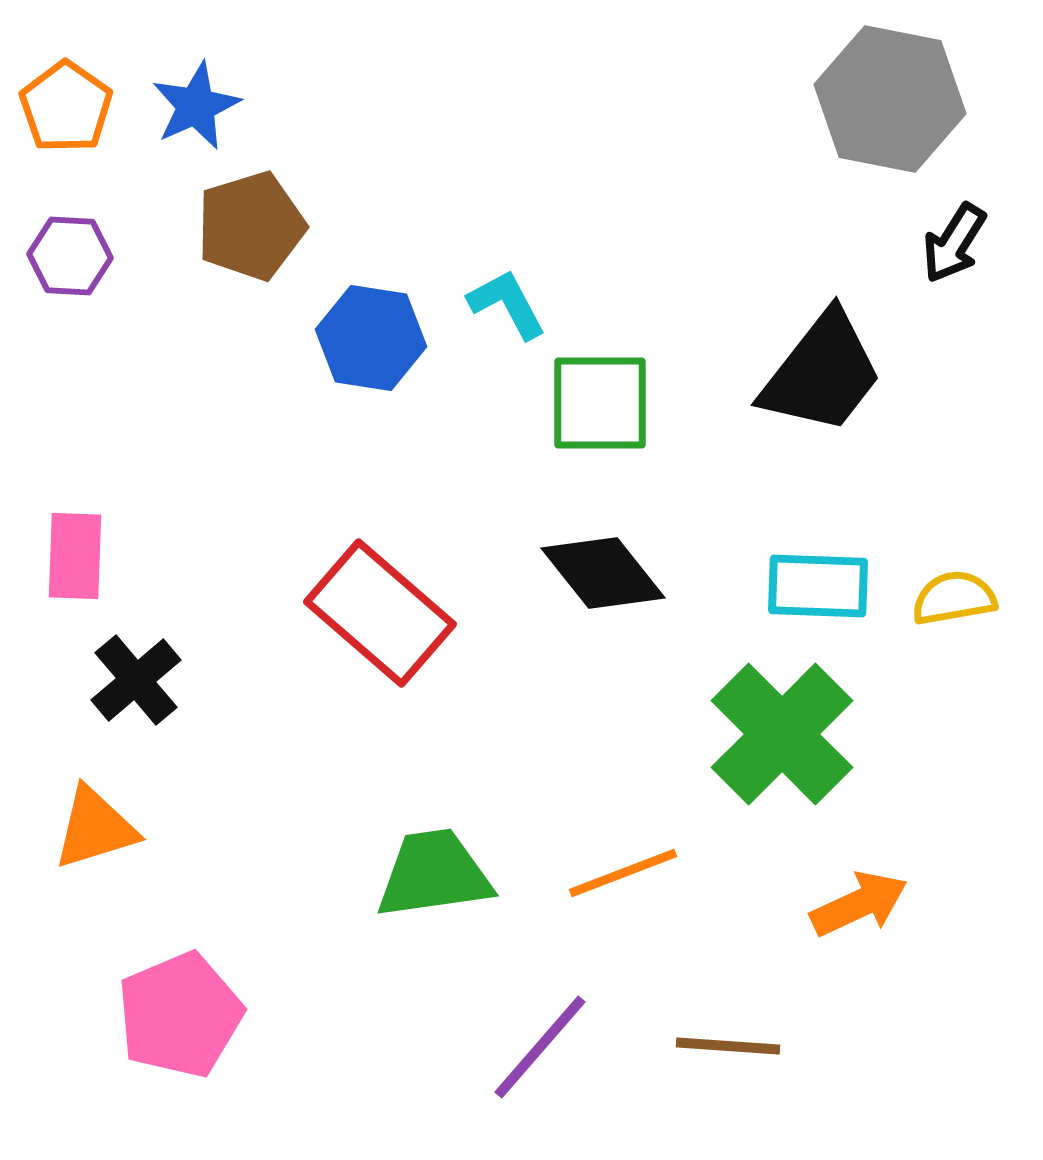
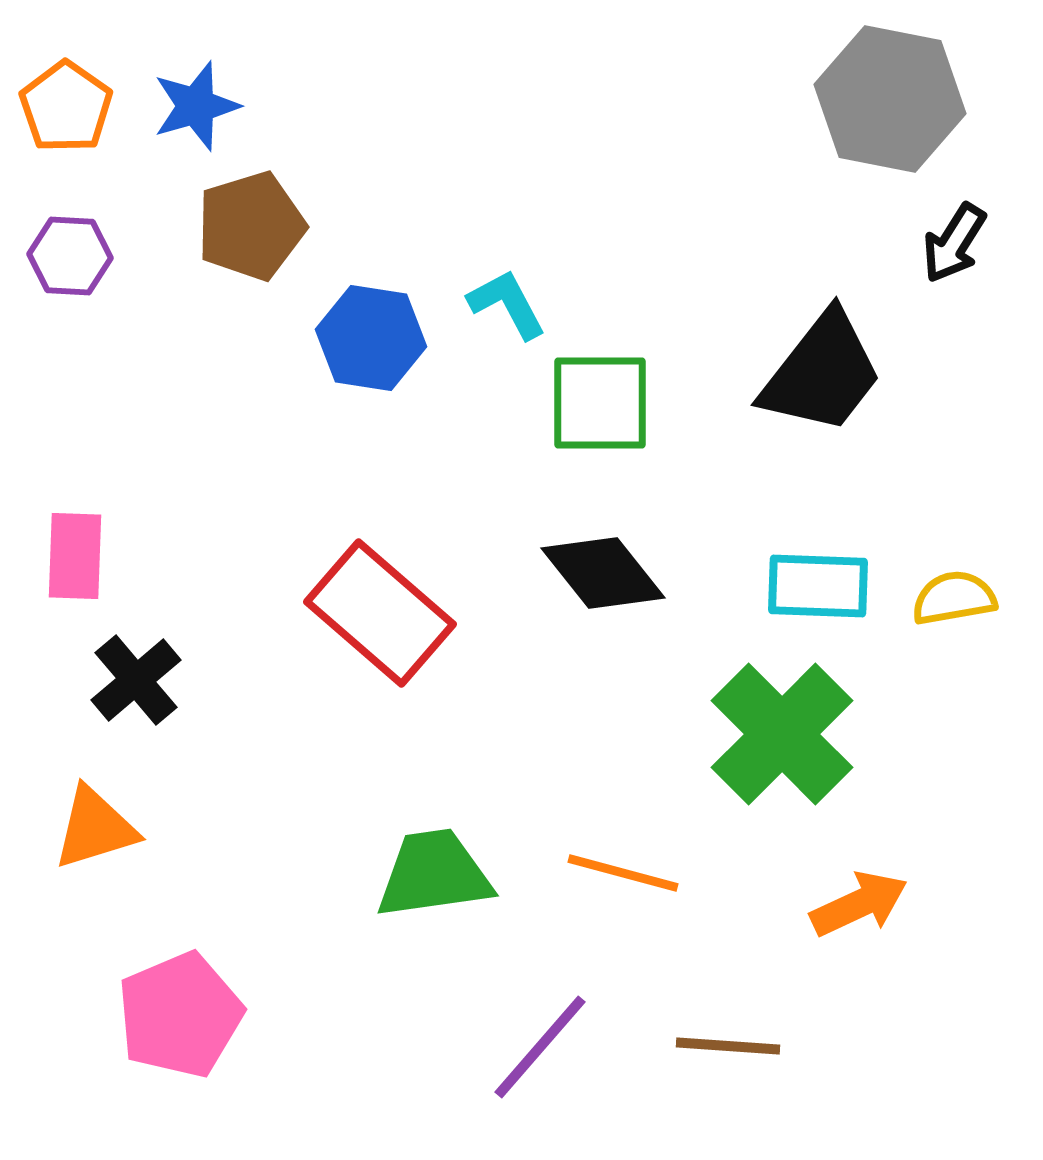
blue star: rotated 8 degrees clockwise
orange line: rotated 36 degrees clockwise
